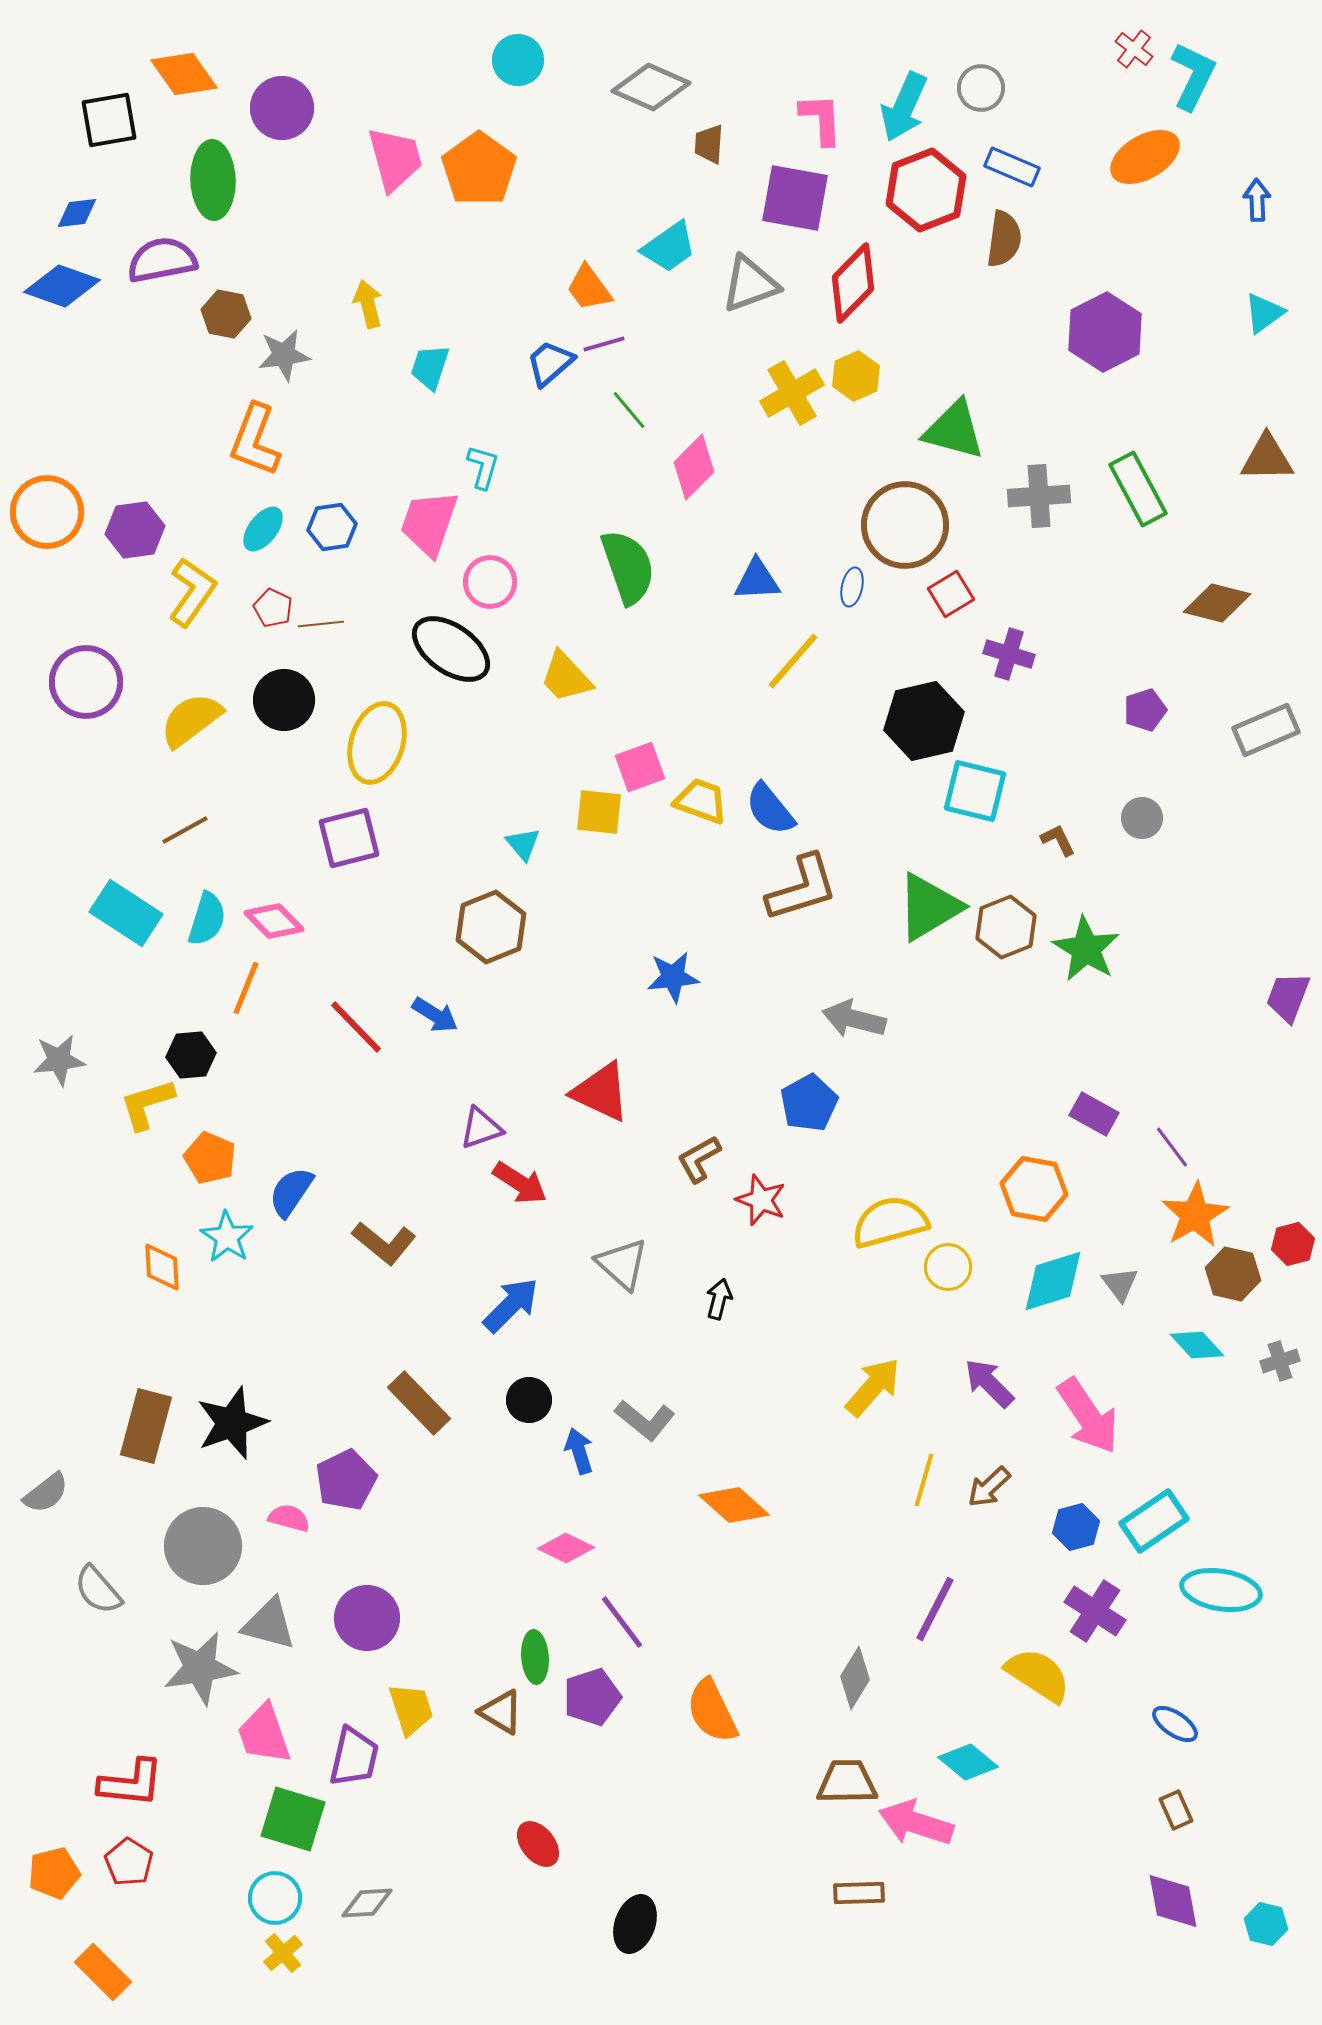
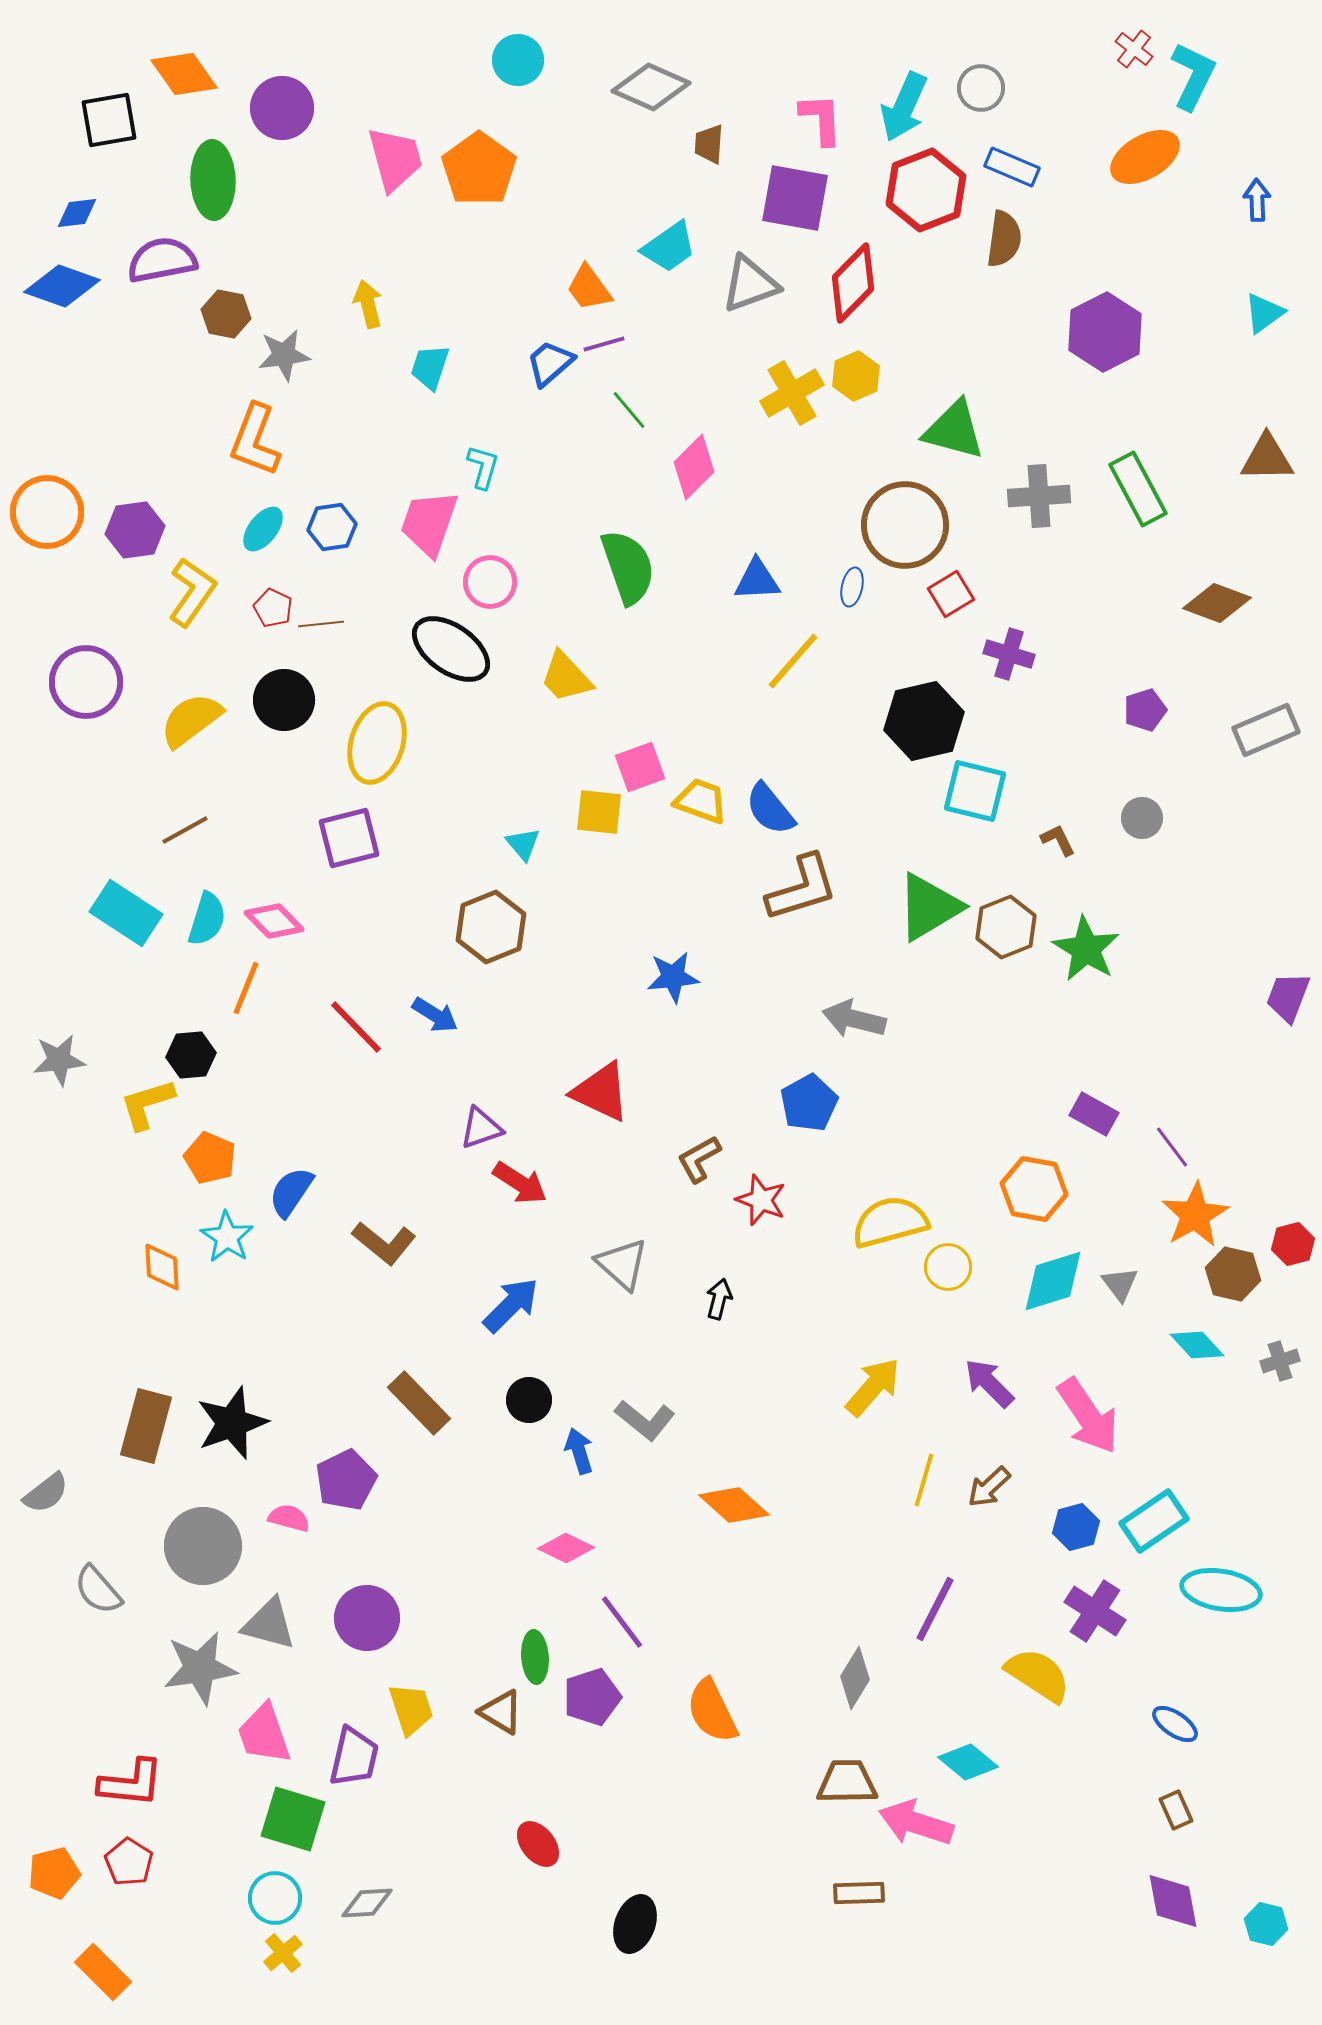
brown diamond at (1217, 603): rotated 6 degrees clockwise
